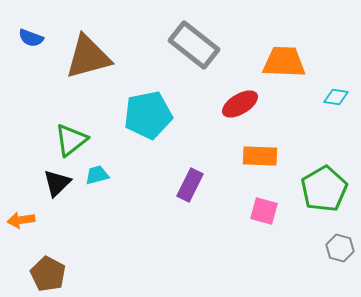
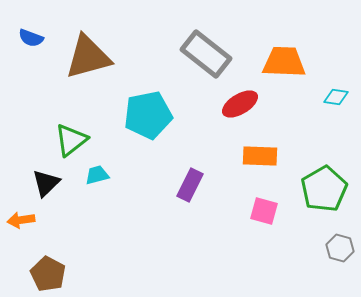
gray rectangle: moved 12 px right, 9 px down
black triangle: moved 11 px left
